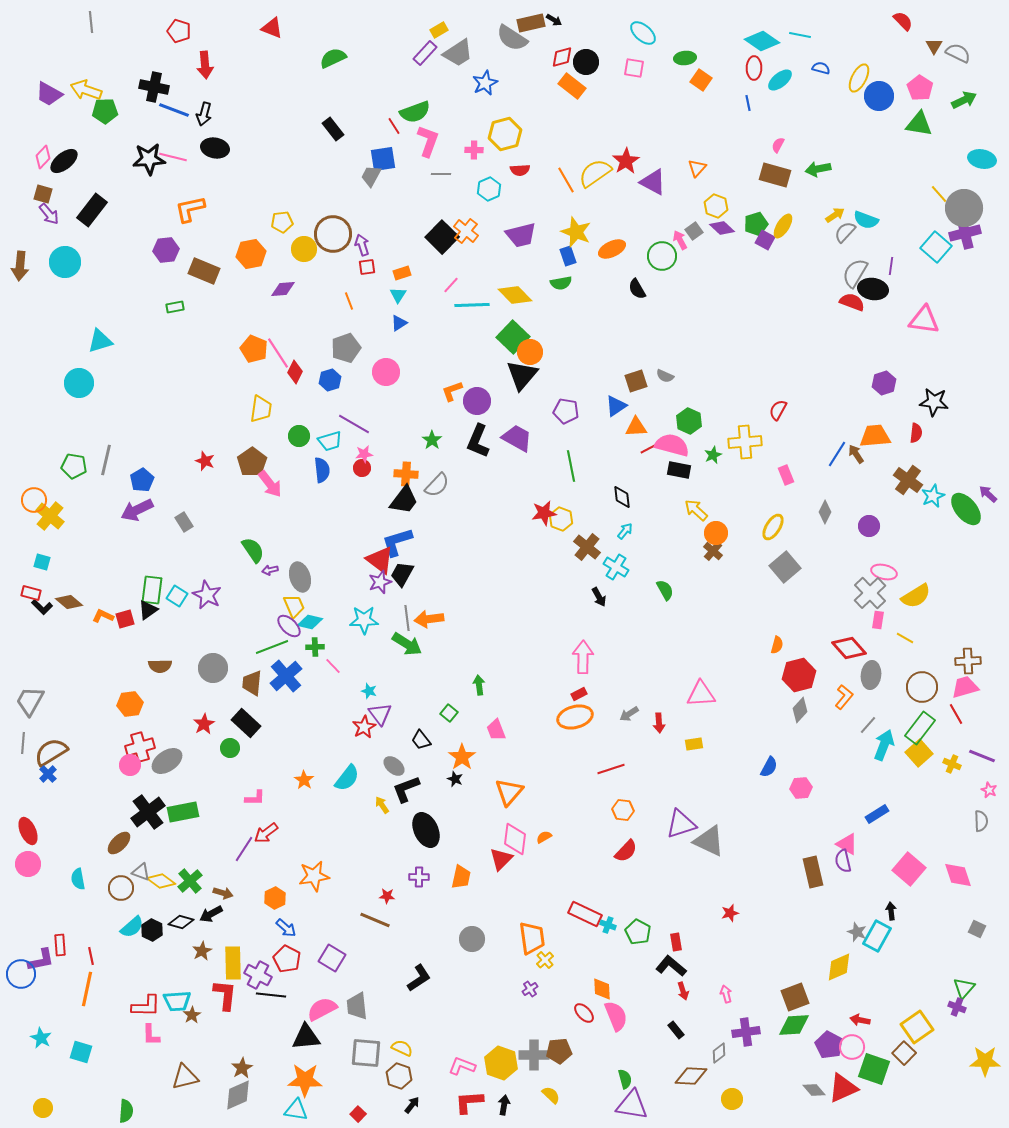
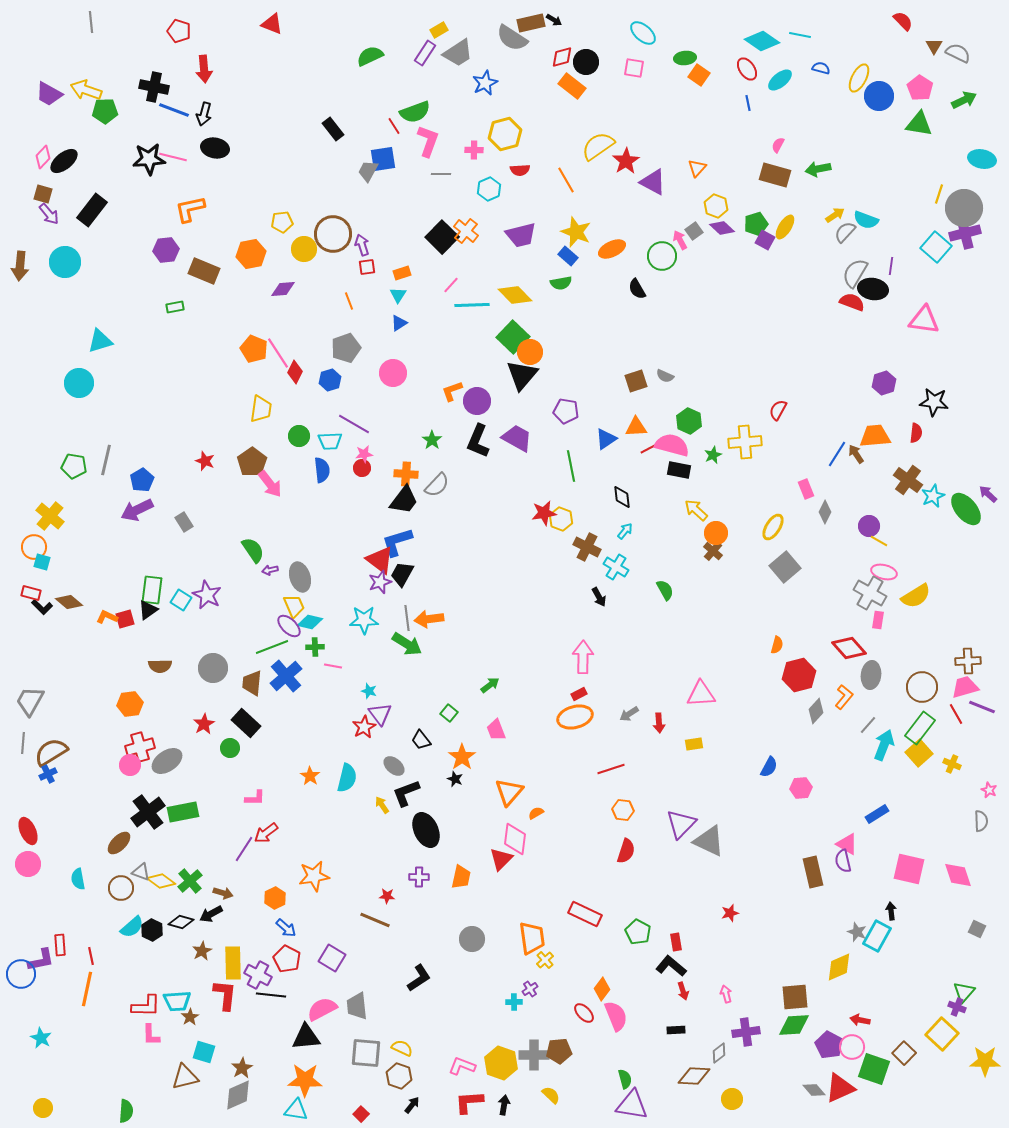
red triangle at (272, 28): moved 4 px up
purple rectangle at (425, 53): rotated 10 degrees counterclockwise
green semicircle at (333, 58): moved 37 px right, 2 px up
red arrow at (205, 65): moved 1 px left, 4 px down
red ellipse at (754, 68): moved 7 px left, 1 px down; rotated 35 degrees counterclockwise
orange square at (701, 80): moved 2 px left, 5 px up
yellow semicircle at (595, 173): moved 3 px right, 27 px up
gray trapezoid at (371, 176): moved 3 px left, 5 px up
yellow line at (939, 194): rotated 60 degrees clockwise
yellow ellipse at (783, 226): moved 2 px right, 1 px down
blue rectangle at (568, 256): rotated 30 degrees counterclockwise
pink circle at (386, 372): moved 7 px right, 1 px down
blue triangle at (616, 406): moved 10 px left, 33 px down
cyan trapezoid at (330, 441): rotated 15 degrees clockwise
pink rectangle at (786, 475): moved 20 px right, 14 px down
orange circle at (34, 500): moved 47 px down
brown cross at (587, 547): rotated 12 degrees counterclockwise
gray cross at (870, 593): rotated 16 degrees counterclockwise
cyan square at (177, 596): moved 4 px right, 4 px down
orange L-shape at (103, 616): moved 4 px right, 1 px down
yellow line at (905, 638): moved 26 px left, 97 px up
pink line at (333, 666): rotated 36 degrees counterclockwise
green arrow at (479, 685): moved 11 px right; rotated 60 degrees clockwise
gray diamond at (800, 710): moved 16 px right, 1 px down
purple line at (982, 756): moved 49 px up
blue cross at (48, 774): rotated 18 degrees clockwise
cyan semicircle at (347, 778): rotated 24 degrees counterclockwise
orange star at (304, 780): moved 6 px right, 4 px up
black L-shape at (406, 789): moved 4 px down
purple triangle at (681, 824): rotated 28 degrees counterclockwise
orange semicircle at (544, 837): moved 8 px left, 24 px up
red semicircle at (626, 851): rotated 25 degrees counterclockwise
pink square at (909, 869): rotated 28 degrees counterclockwise
cyan cross at (608, 925): moved 94 px left, 77 px down; rotated 21 degrees counterclockwise
green triangle at (964, 988): moved 4 px down
orange diamond at (602, 989): rotated 40 degrees clockwise
brown square at (795, 997): rotated 16 degrees clockwise
brown star at (192, 1015): moved 2 px left, 2 px down
yellow square at (917, 1027): moved 25 px right, 7 px down; rotated 12 degrees counterclockwise
black rectangle at (676, 1030): rotated 54 degrees counterclockwise
cyan square at (81, 1052): moved 123 px right
brown diamond at (691, 1076): moved 3 px right
red triangle at (843, 1088): moved 3 px left
red square at (358, 1114): moved 3 px right
